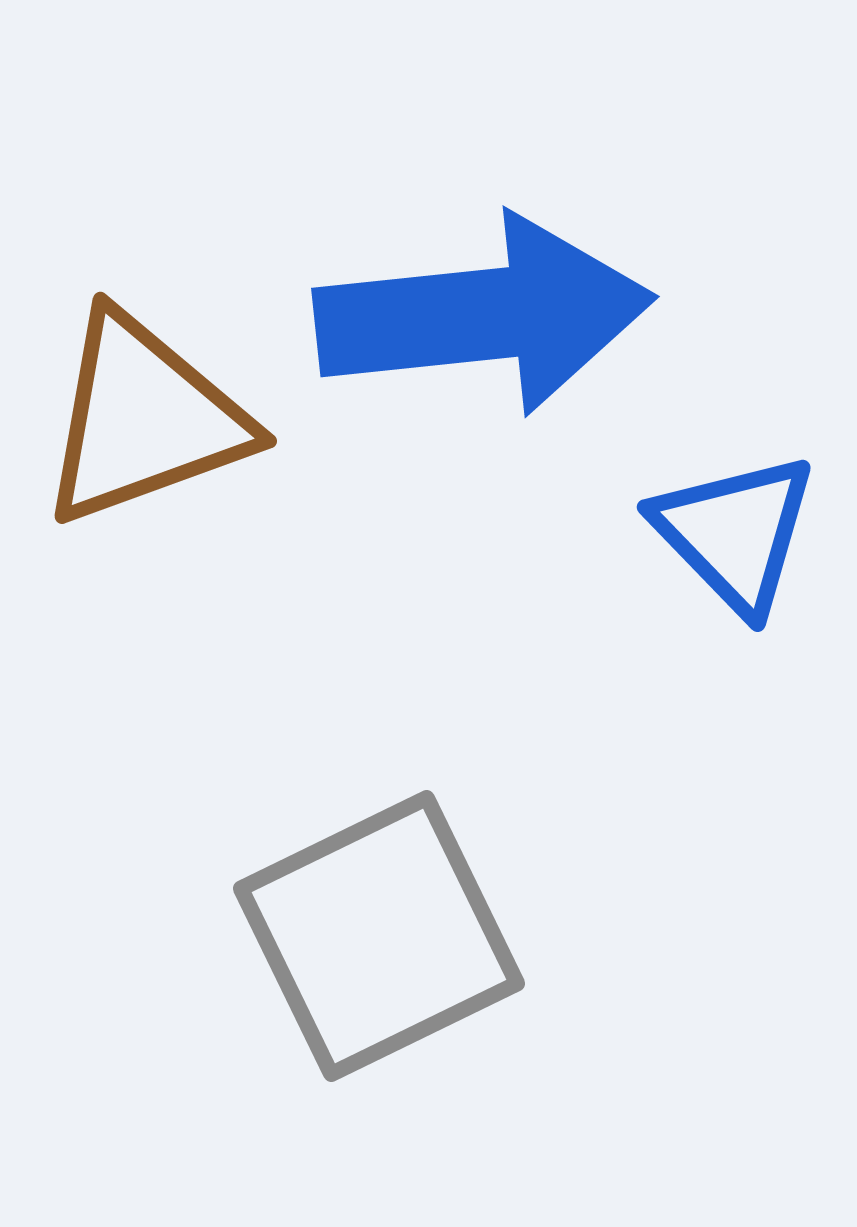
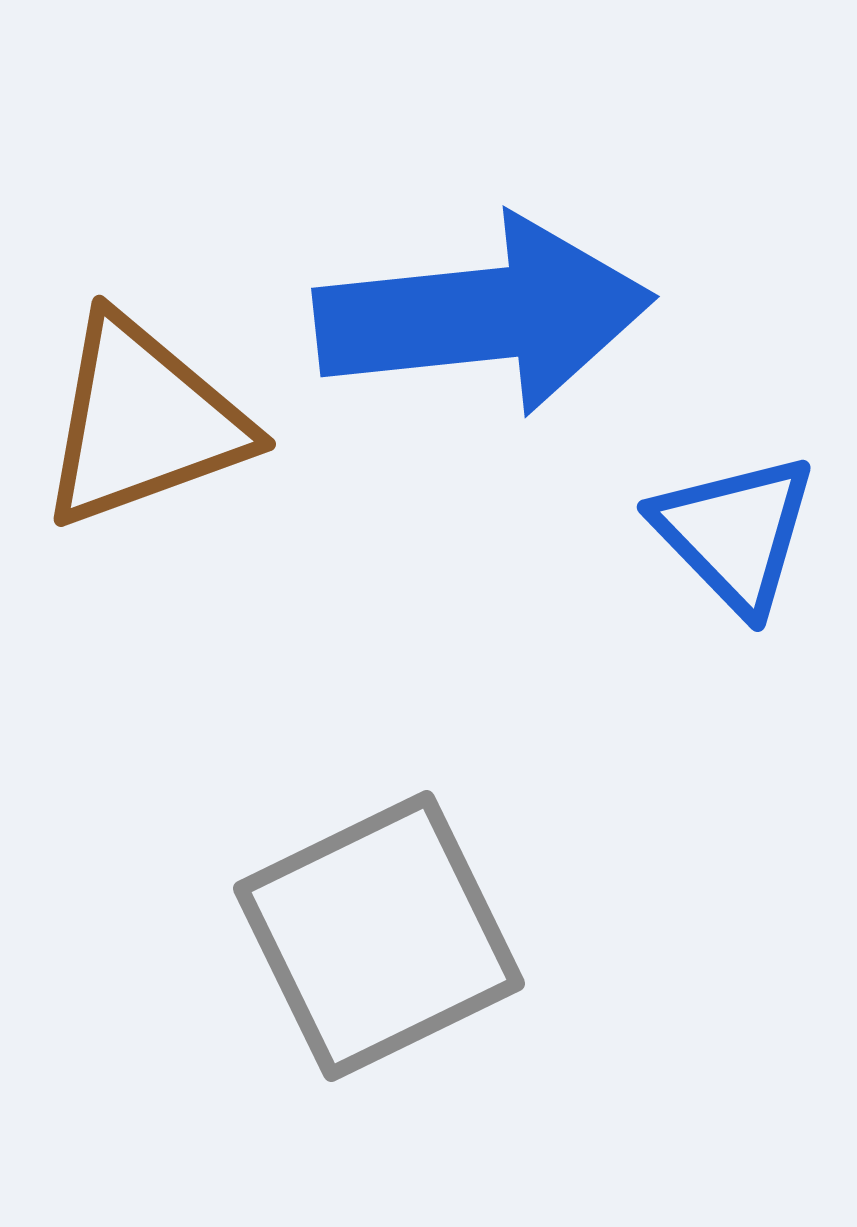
brown triangle: moved 1 px left, 3 px down
